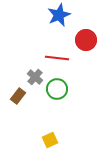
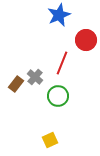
red line: moved 5 px right, 5 px down; rotated 75 degrees counterclockwise
green circle: moved 1 px right, 7 px down
brown rectangle: moved 2 px left, 12 px up
